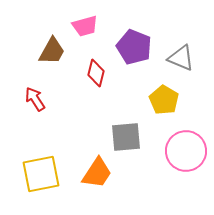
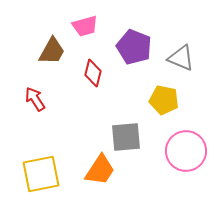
red diamond: moved 3 px left
yellow pentagon: rotated 20 degrees counterclockwise
orange trapezoid: moved 3 px right, 3 px up
